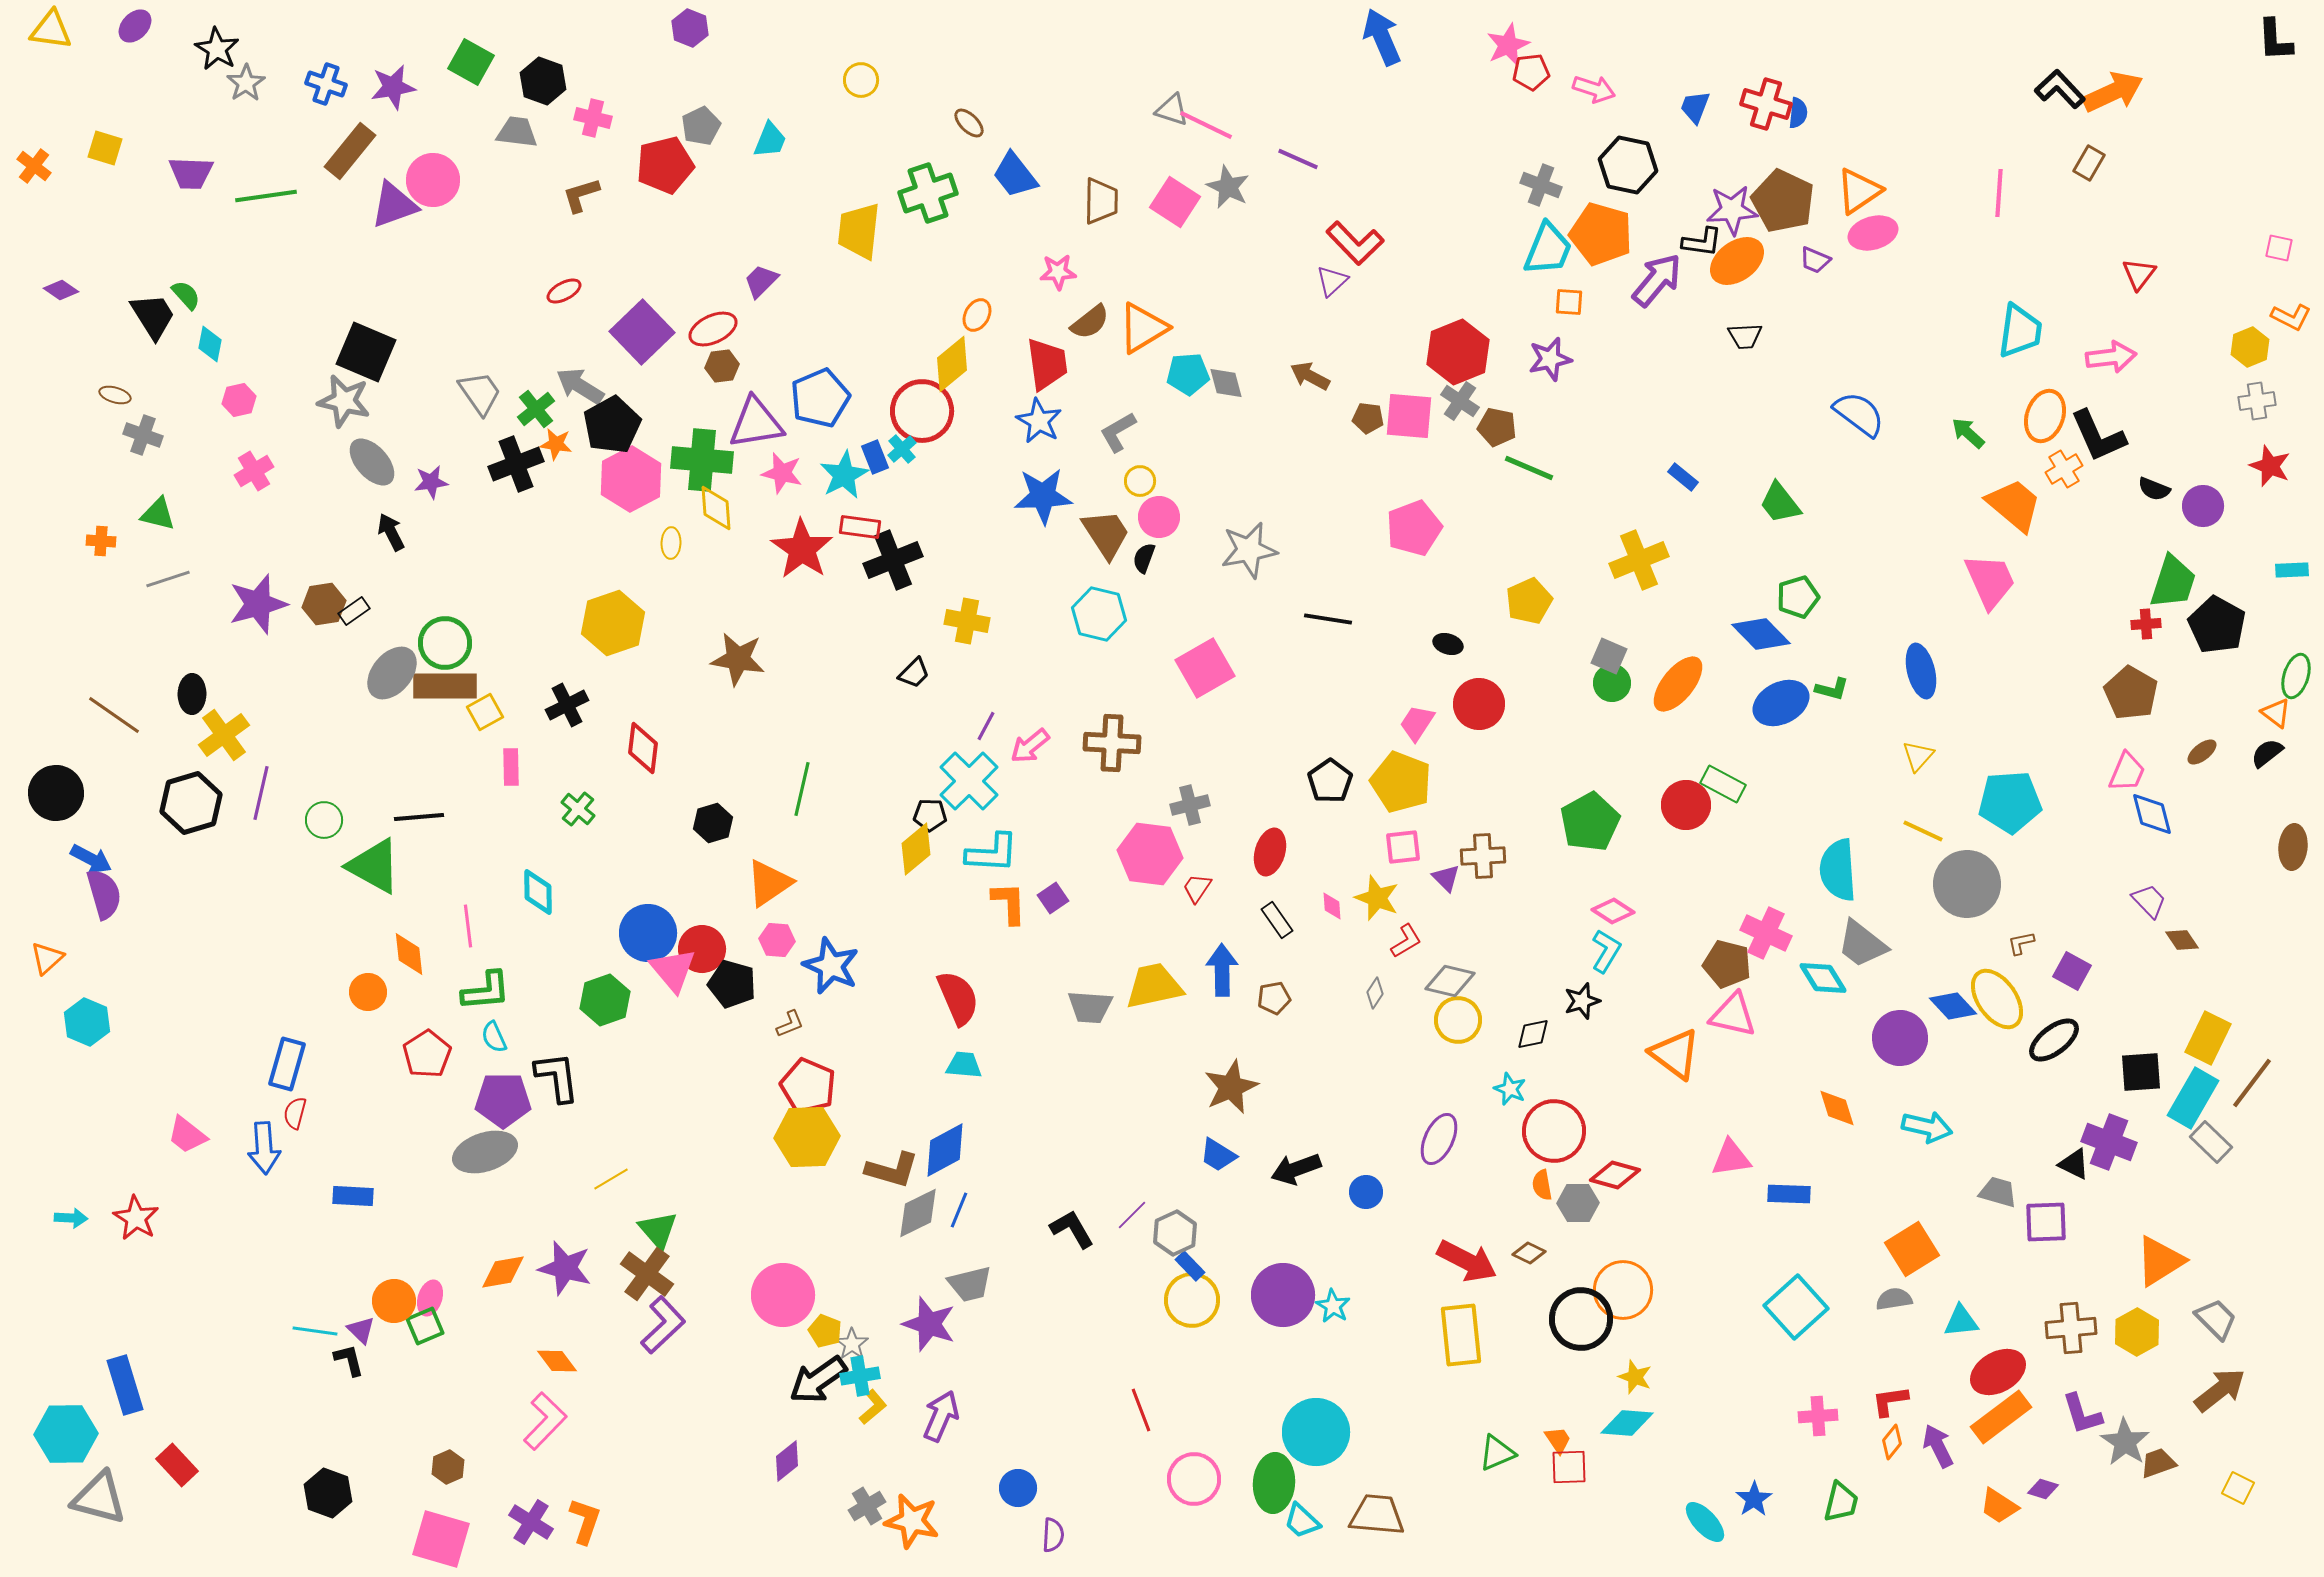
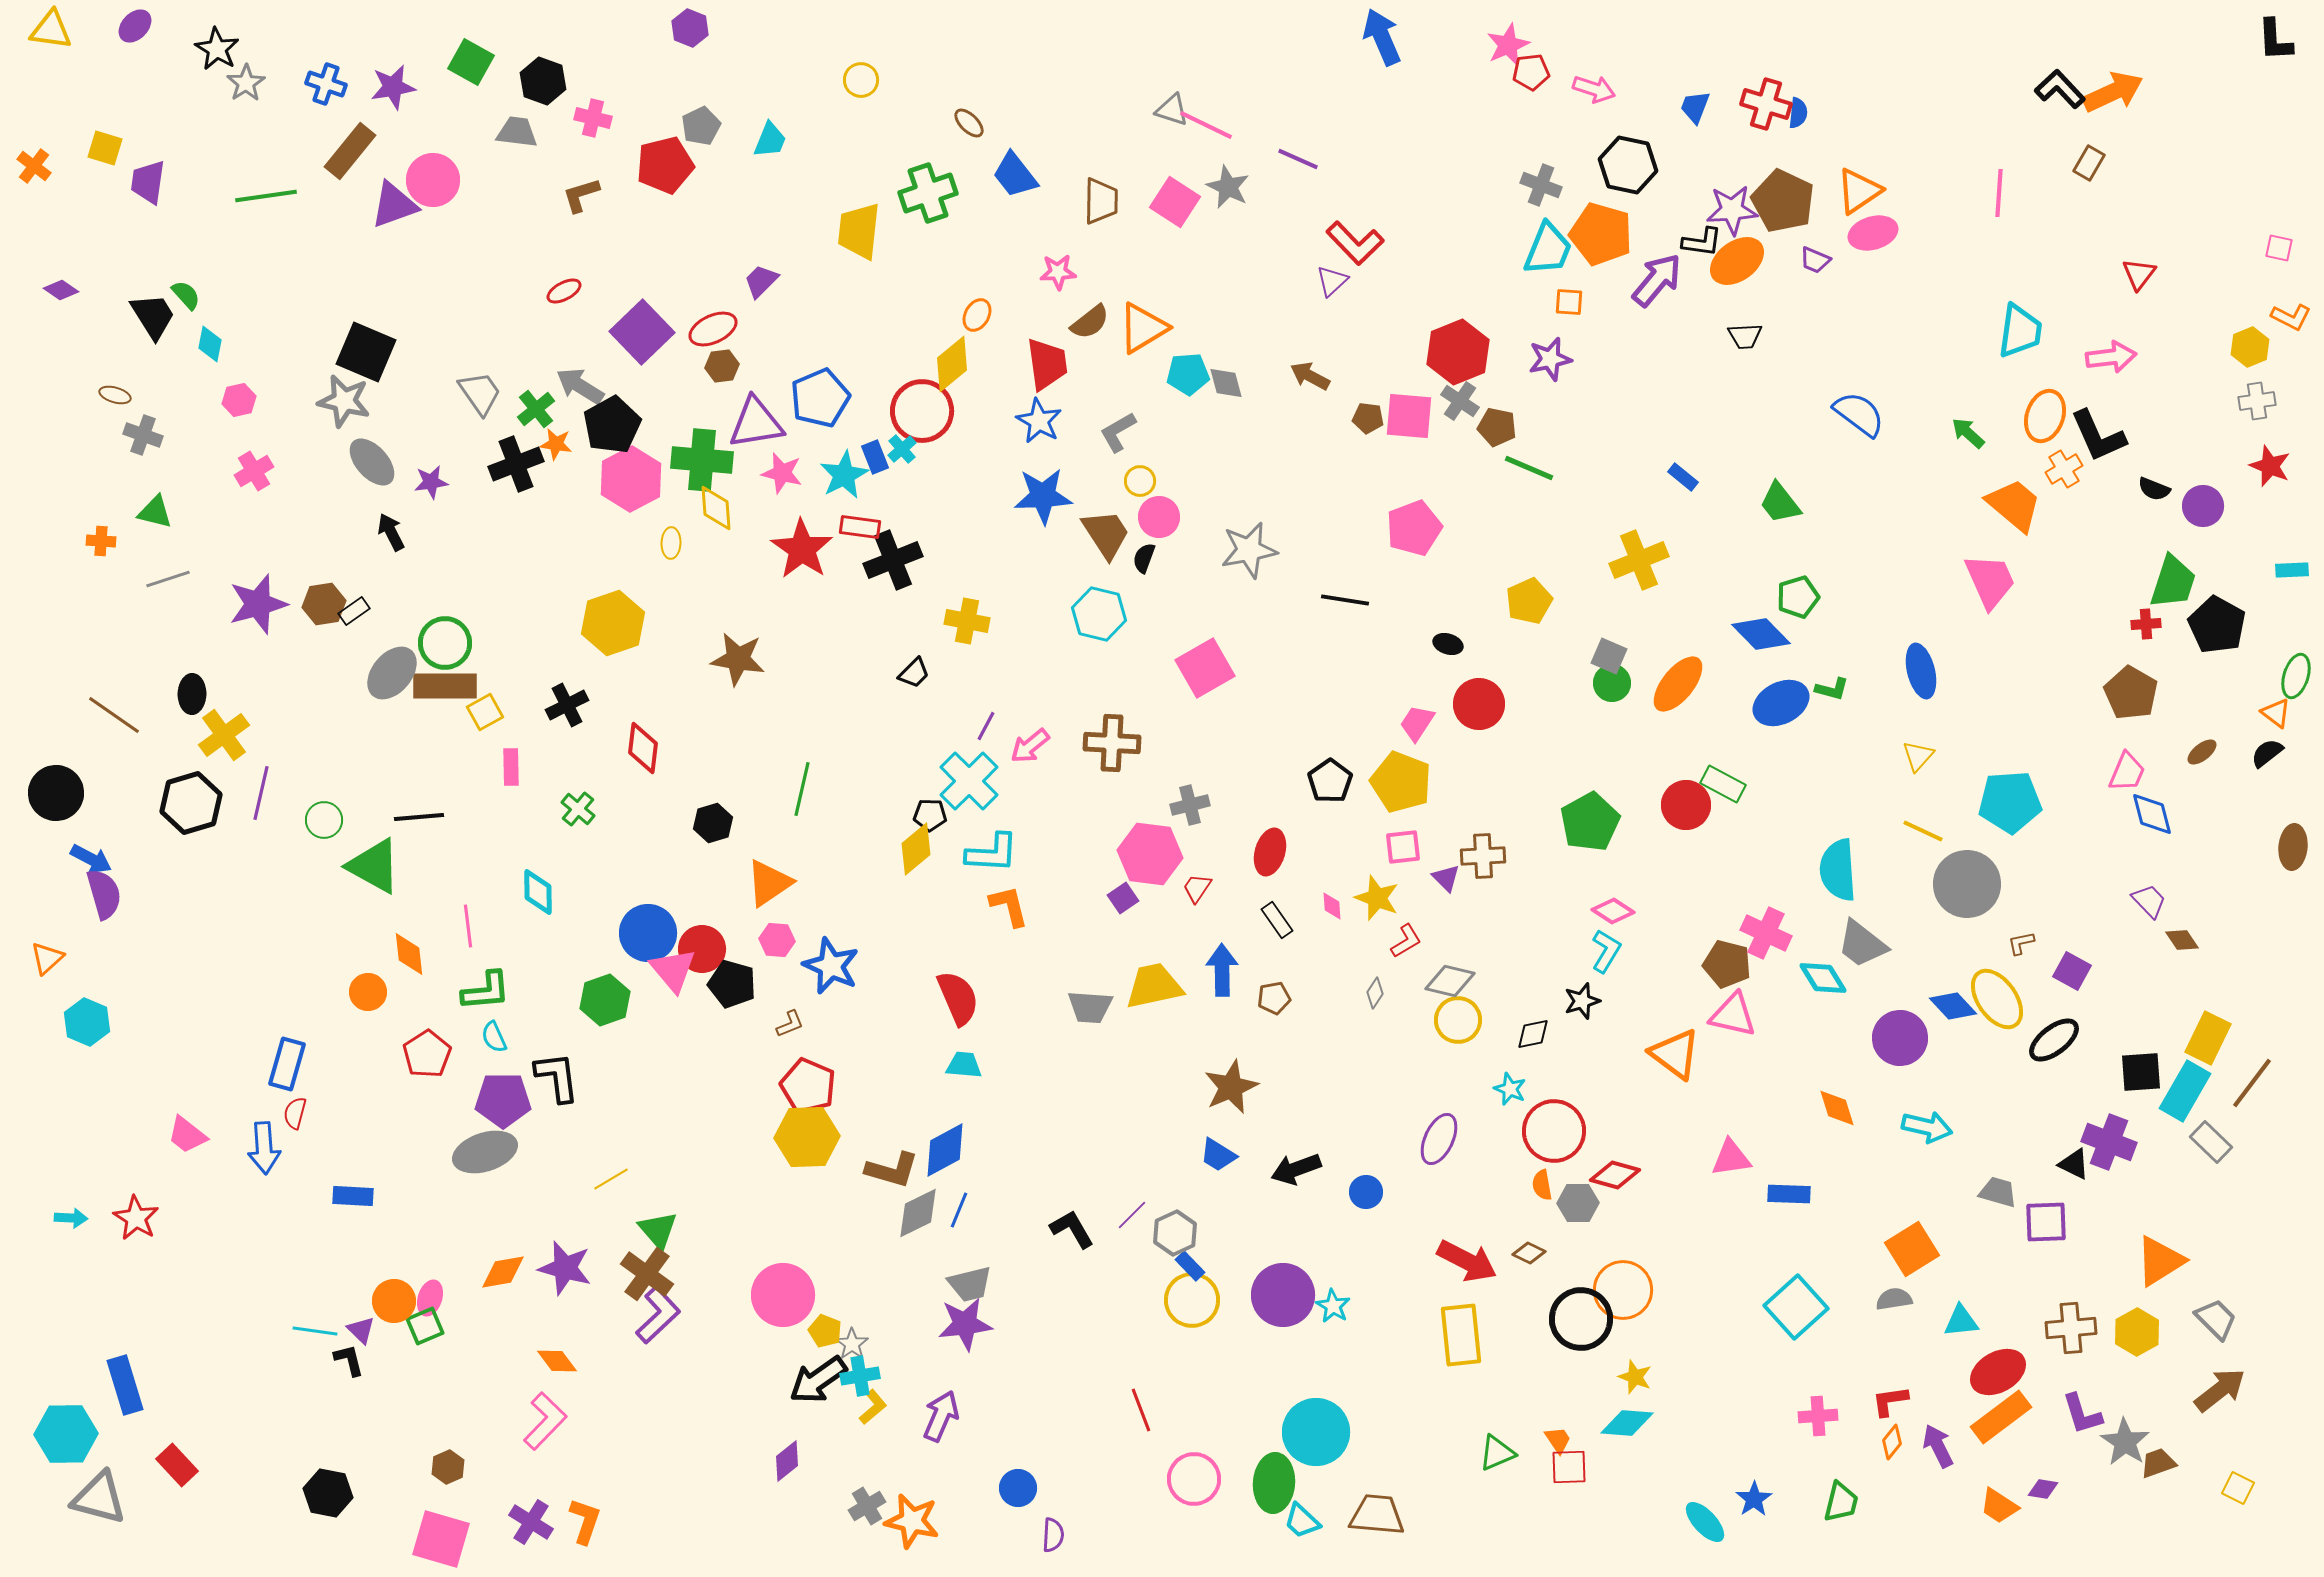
purple trapezoid at (191, 173): moved 43 px left, 9 px down; rotated 96 degrees clockwise
green triangle at (158, 514): moved 3 px left, 2 px up
black line at (1328, 619): moved 17 px right, 19 px up
purple square at (1053, 898): moved 70 px right
orange L-shape at (1009, 903): moved 3 px down; rotated 12 degrees counterclockwise
cyan rectangle at (2193, 1098): moved 8 px left, 7 px up
purple star at (929, 1324): moved 36 px right; rotated 26 degrees counterclockwise
purple L-shape at (663, 1325): moved 5 px left, 10 px up
purple diamond at (2043, 1489): rotated 8 degrees counterclockwise
black hexagon at (328, 1493): rotated 9 degrees counterclockwise
